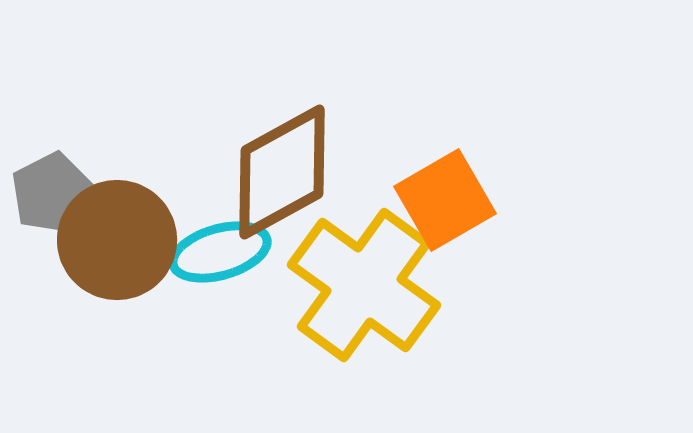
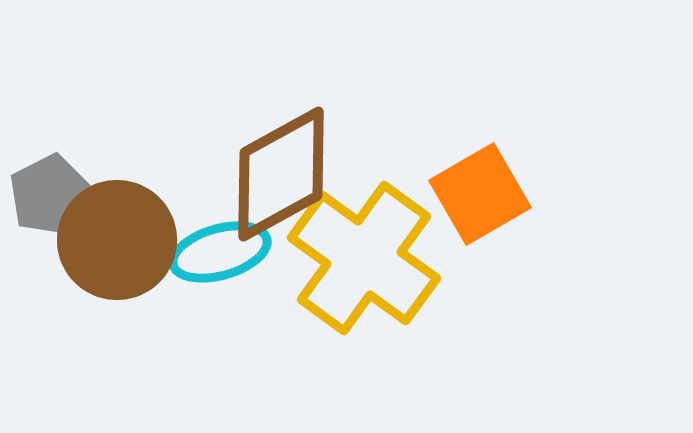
brown diamond: moved 1 px left, 2 px down
gray pentagon: moved 2 px left, 2 px down
orange square: moved 35 px right, 6 px up
yellow cross: moved 27 px up
